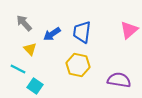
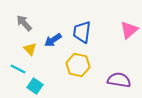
blue arrow: moved 1 px right, 6 px down
